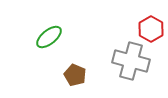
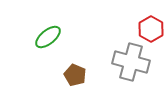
green ellipse: moved 1 px left
gray cross: moved 1 px down
